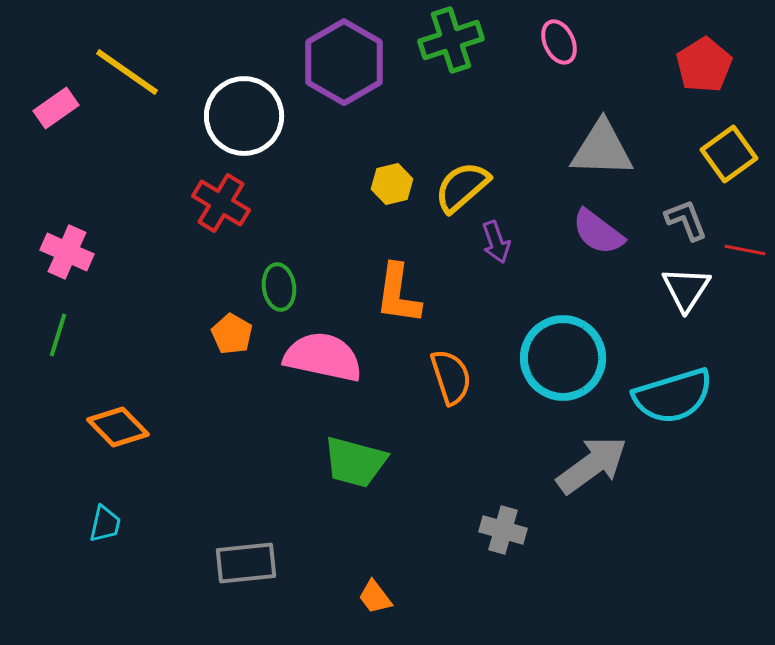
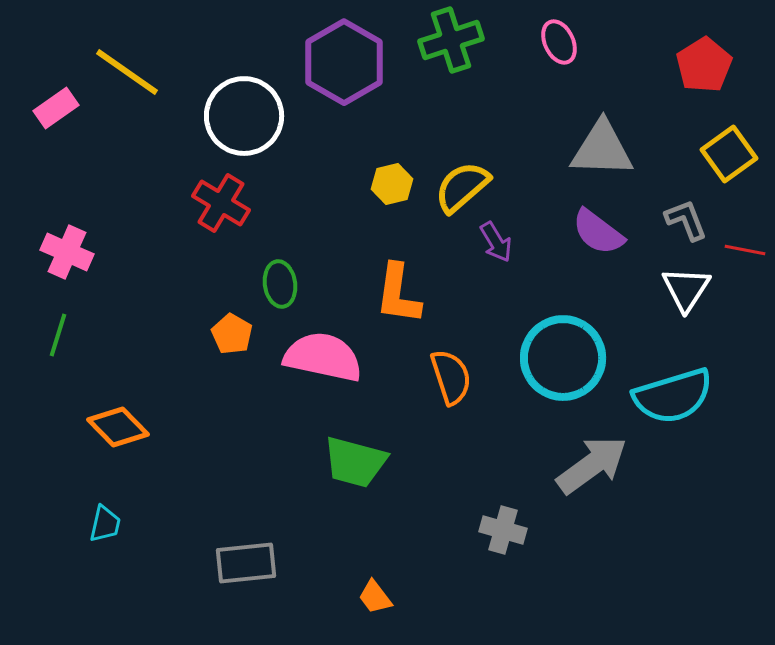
purple arrow: rotated 12 degrees counterclockwise
green ellipse: moved 1 px right, 3 px up
